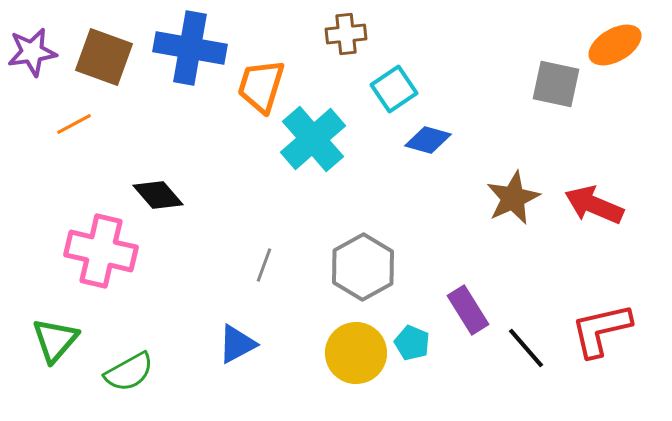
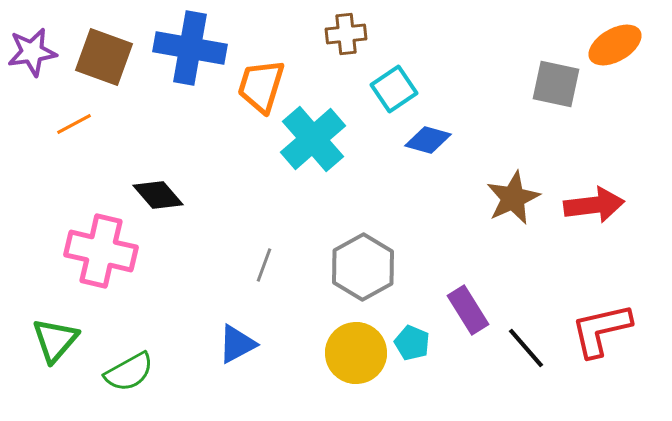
red arrow: rotated 150 degrees clockwise
